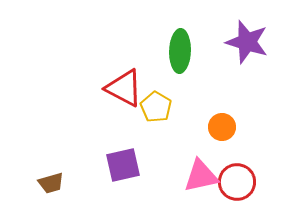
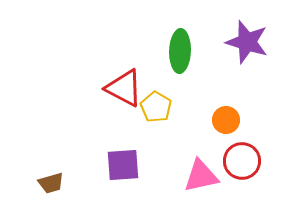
orange circle: moved 4 px right, 7 px up
purple square: rotated 9 degrees clockwise
red circle: moved 5 px right, 21 px up
